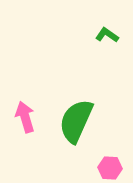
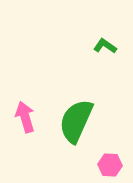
green L-shape: moved 2 px left, 11 px down
pink hexagon: moved 3 px up
